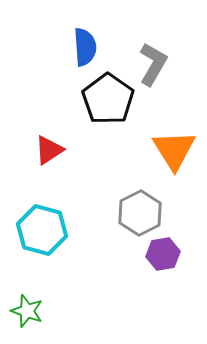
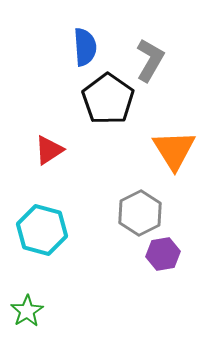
gray L-shape: moved 3 px left, 4 px up
green star: rotated 20 degrees clockwise
